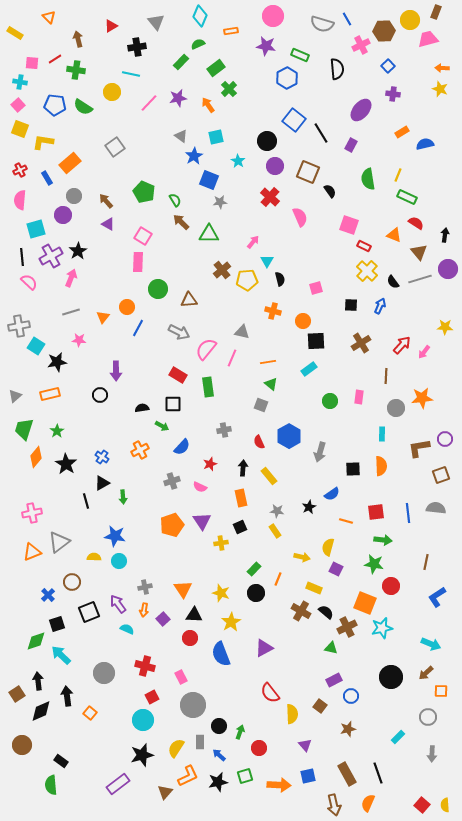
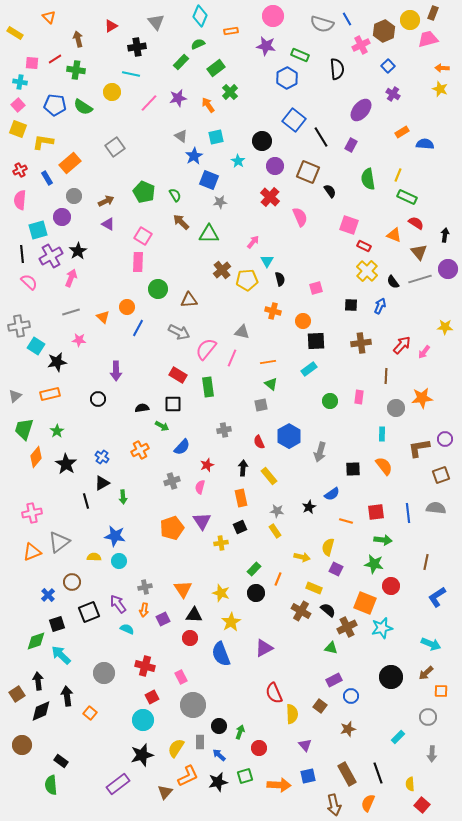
brown rectangle at (436, 12): moved 3 px left, 1 px down
brown hexagon at (384, 31): rotated 20 degrees counterclockwise
green cross at (229, 89): moved 1 px right, 3 px down
purple cross at (393, 94): rotated 24 degrees clockwise
yellow square at (20, 129): moved 2 px left
black line at (321, 133): moved 4 px down
black circle at (267, 141): moved 5 px left
blue semicircle at (425, 144): rotated 18 degrees clockwise
green semicircle at (175, 200): moved 5 px up
brown arrow at (106, 201): rotated 105 degrees clockwise
purple circle at (63, 215): moved 1 px left, 2 px down
cyan square at (36, 229): moved 2 px right, 1 px down
black line at (22, 257): moved 3 px up
orange triangle at (103, 317): rotated 24 degrees counterclockwise
brown cross at (361, 343): rotated 24 degrees clockwise
black circle at (100, 395): moved 2 px left, 4 px down
gray square at (261, 405): rotated 32 degrees counterclockwise
red star at (210, 464): moved 3 px left, 1 px down
orange semicircle at (381, 466): moved 3 px right; rotated 36 degrees counterclockwise
pink semicircle at (200, 487): rotated 80 degrees clockwise
orange pentagon at (172, 525): moved 3 px down
black semicircle at (326, 612): moved 2 px right, 2 px up
purple square at (163, 619): rotated 16 degrees clockwise
red semicircle at (270, 693): moved 4 px right; rotated 15 degrees clockwise
yellow semicircle at (445, 805): moved 35 px left, 21 px up
